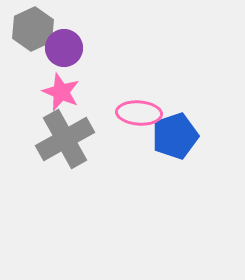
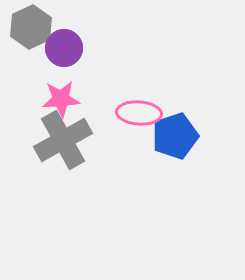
gray hexagon: moved 2 px left, 2 px up
pink star: moved 7 px down; rotated 27 degrees counterclockwise
gray cross: moved 2 px left, 1 px down
